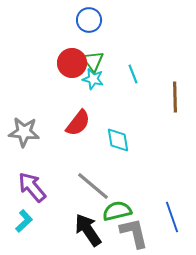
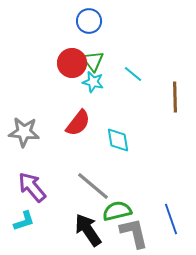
blue circle: moved 1 px down
cyan line: rotated 30 degrees counterclockwise
cyan star: moved 3 px down
blue line: moved 1 px left, 2 px down
cyan L-shape: rotated 25 degrees clockwise
